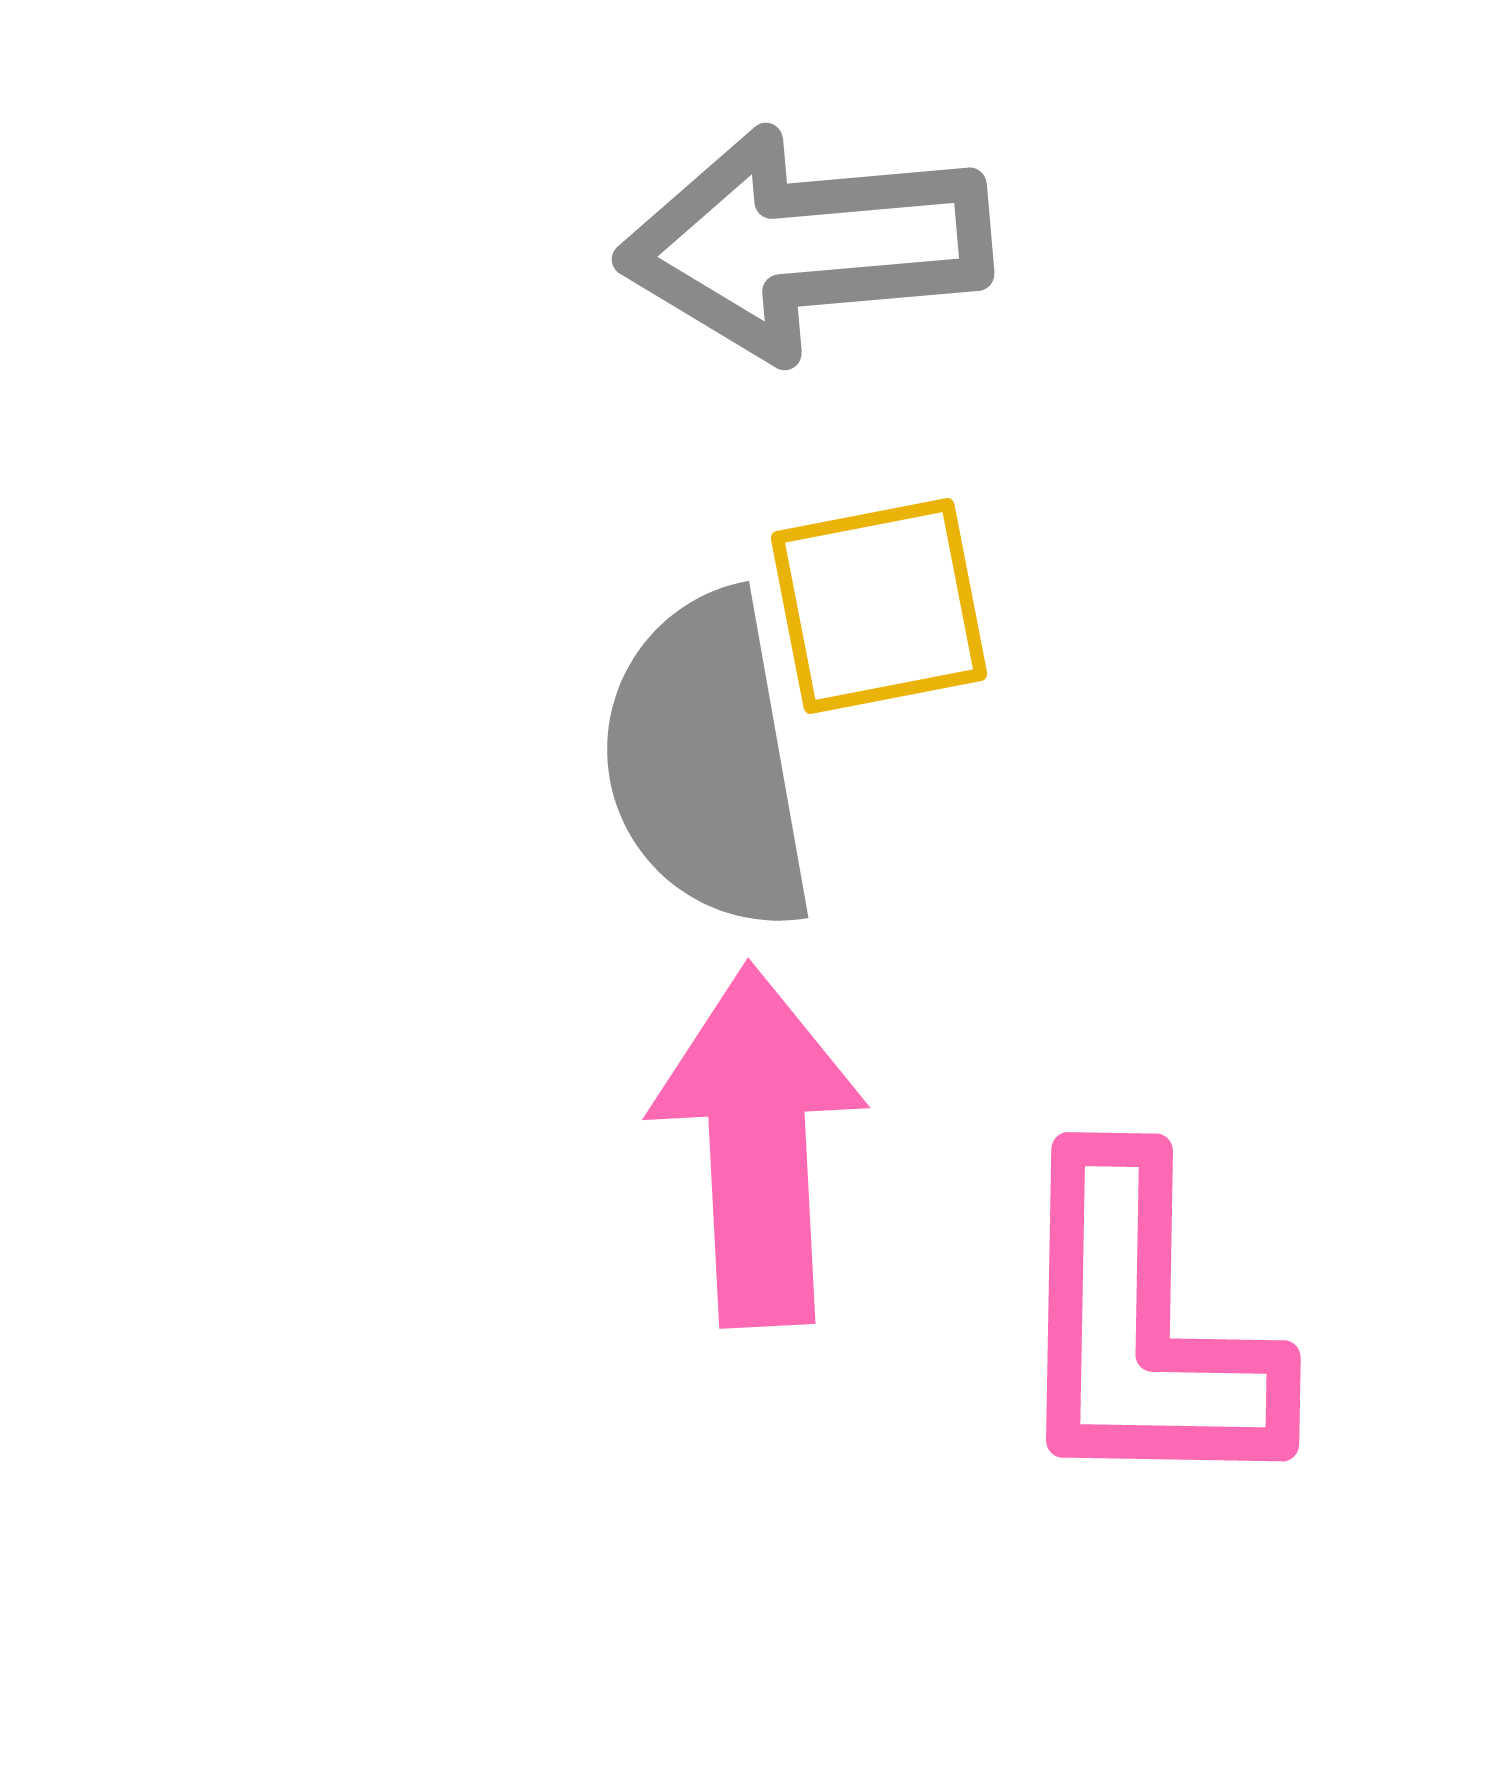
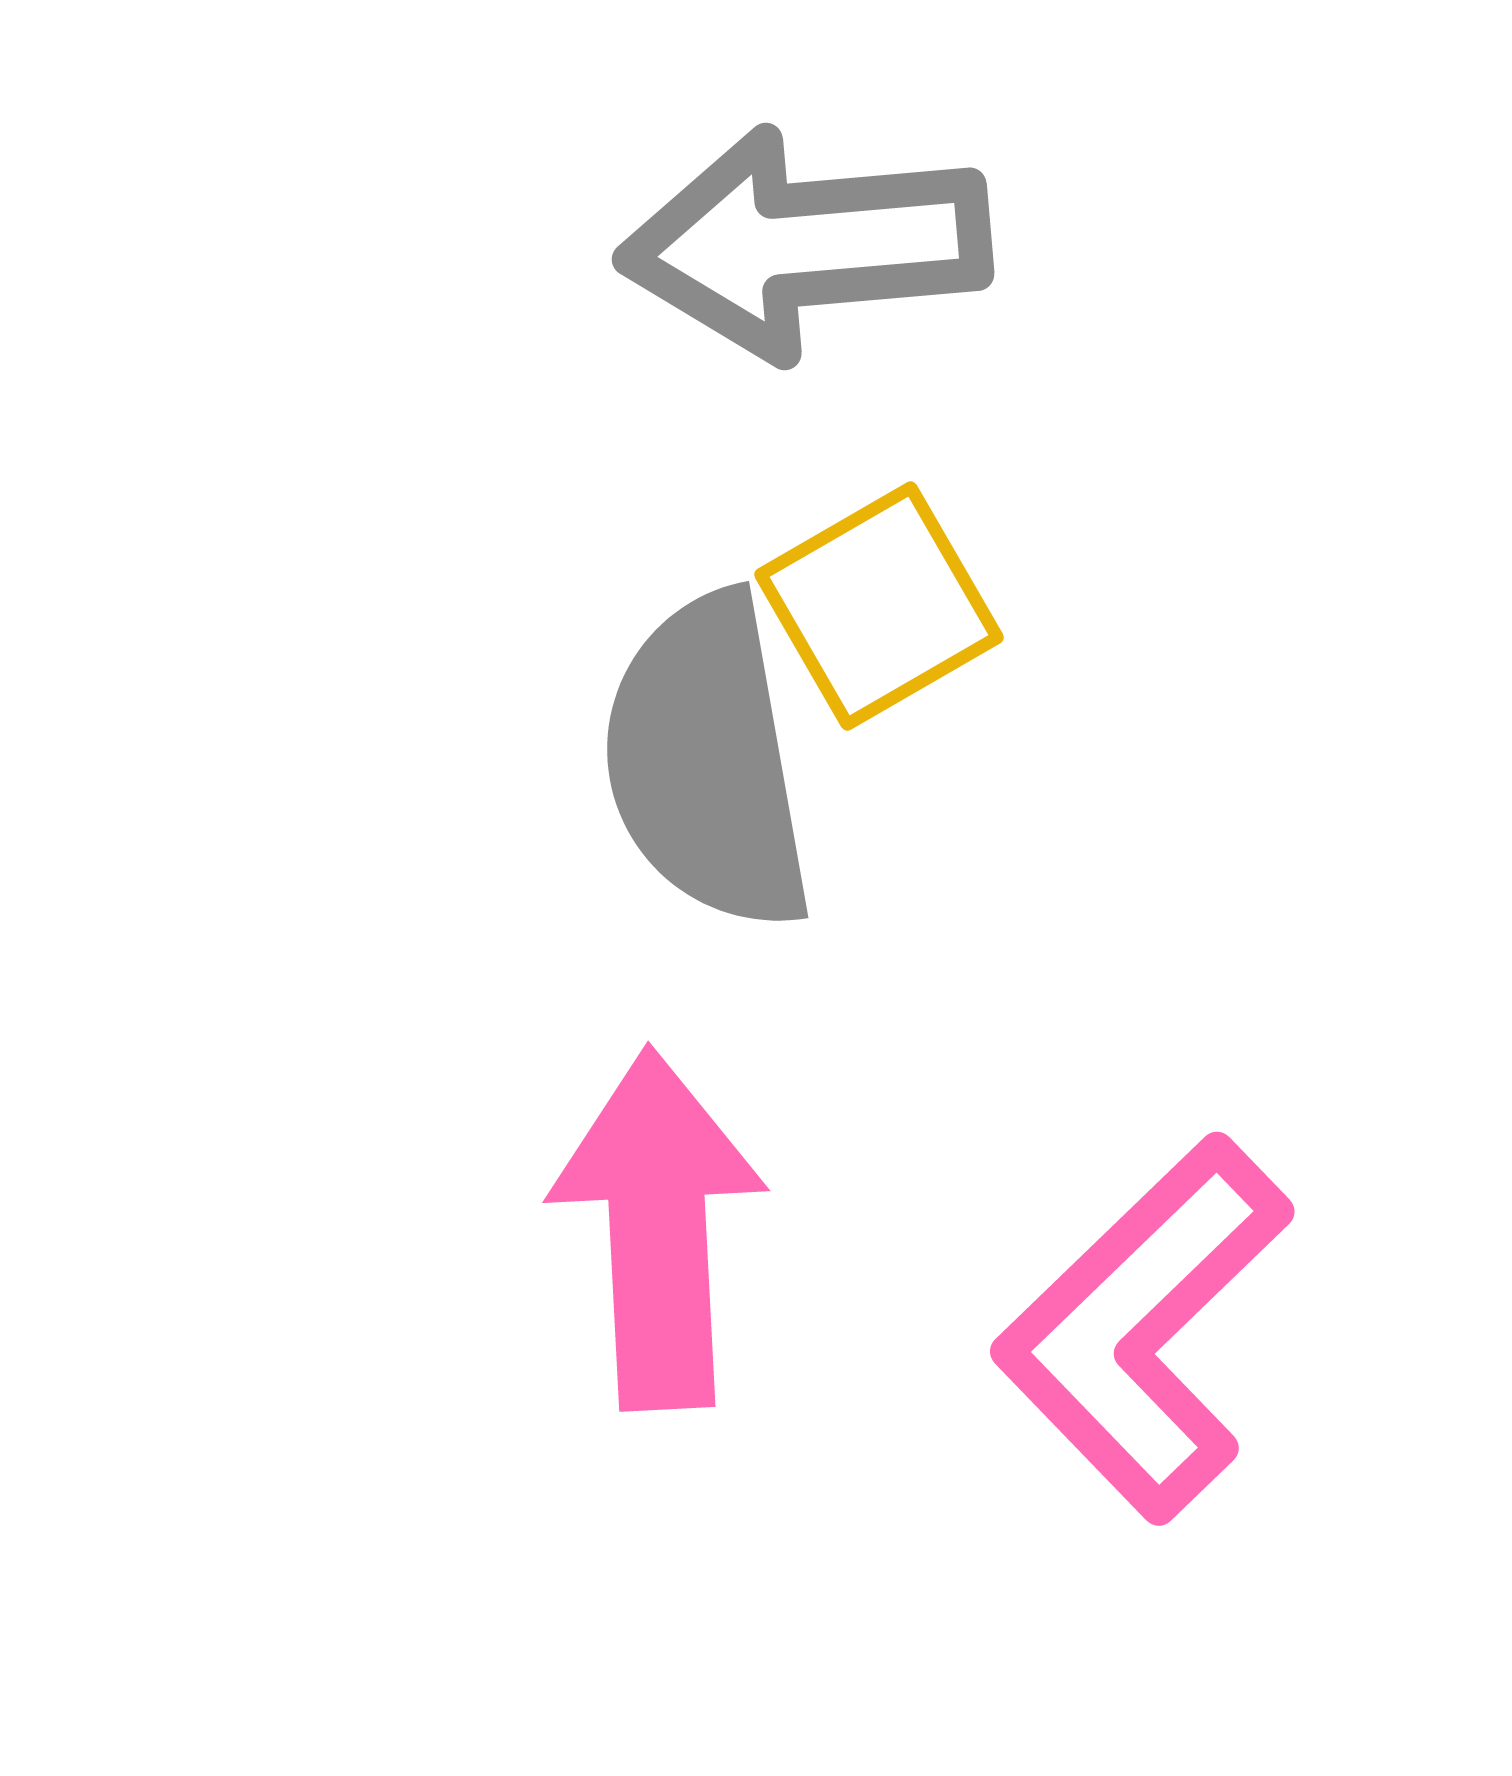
yellow square: rotated 19 degrees counterclockwise
pink arrow: moved 100 px left, 83 px down
pink L-shape: rotated 45 degrees clockwise
